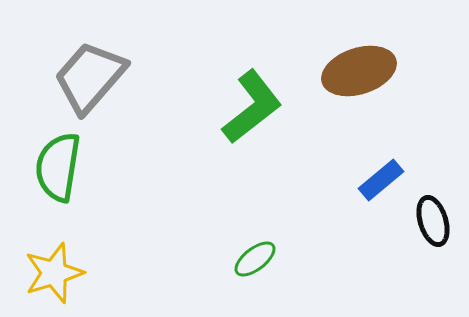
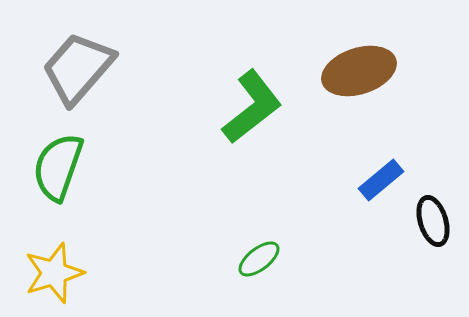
gray trapezoid: moved 12 px left, 9 px up
green semicircle: rotated 10 degrees clockwise
green ellipse: moved 4 px right
